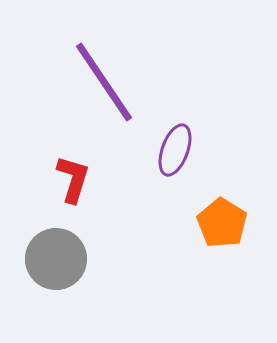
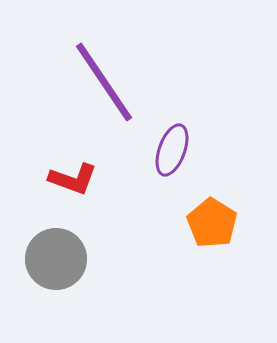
purple ellipse: moved 3 px left
red L-shape: rotated 93 degrees clockwise
orange pentagon: moved 10 px left
